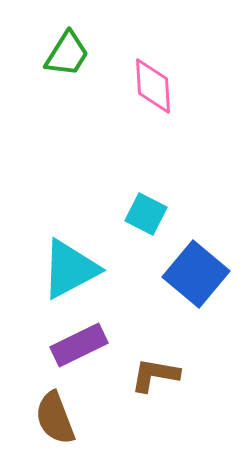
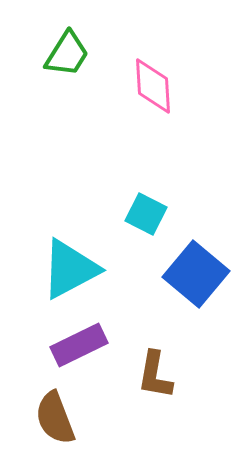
brown L-shape: rotated 90 degrees counterclockwise
